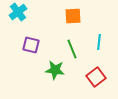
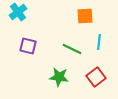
orange square: moved 12 px right
purple square: moved 3 px left, 1 px down
green line: rotated 42 degrees counterclockwise
green star: moved 4 px right, 7 px down
